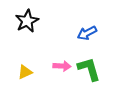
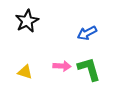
yellow triangle: rotated 42 degrees clockwise
